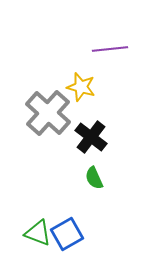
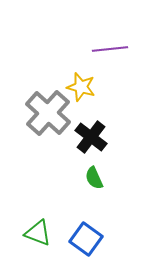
blue square: moved 19 px right, 5 px down; rotated 24 degrees counterclockwise
